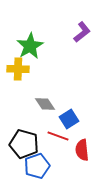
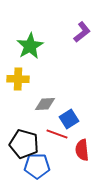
yellow cross: moved 10 px down
gray diamond: rotated 60 degrees counterclockwise
red line: moved 1 px left, 2 px up
blue pentagon: rotated 20 degrees clockwise
